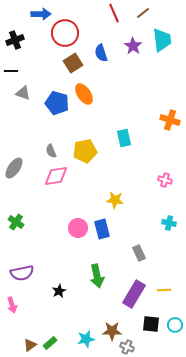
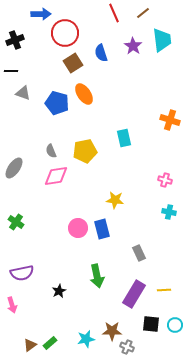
cyan cross: moved 11 px up
